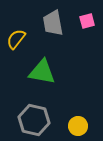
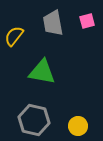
yellow semicircle: moved 2 px left, 3 px up
